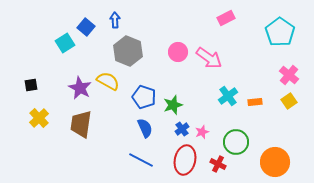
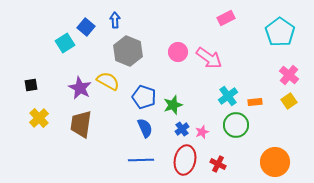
green circle: moved 17 px up
blue line: rotated 30 degrees counterclockwise
